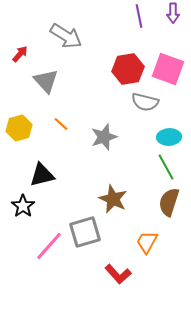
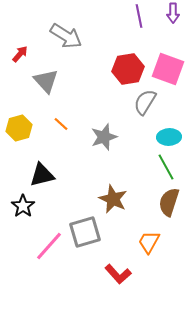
gray semicircle: rotated 108 degrees clockwise
orange trapezoid: moved 2 px right
